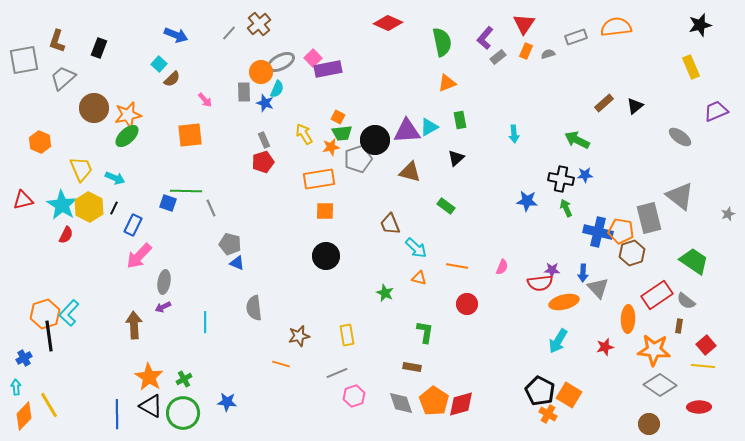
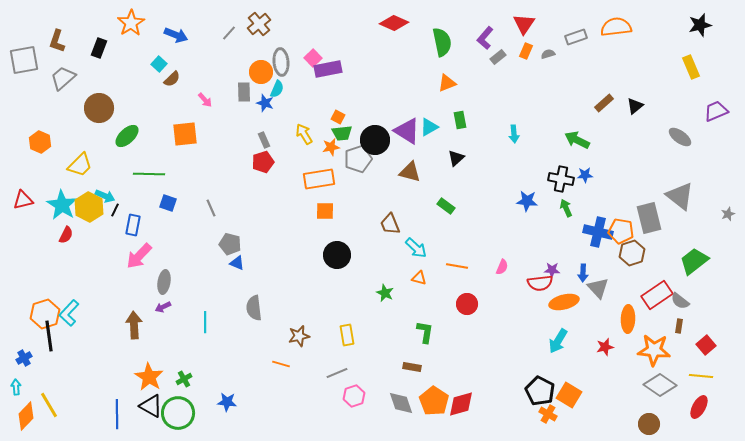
red diamond at (388, 23): moved 6 px right
gray ellipse at (281, 62): rotated 68 degrees counterclockwise
brown circle at (94, 108): moved 5 px right
orange star at (128, 115): moved 3 px right, 92 px up; rotated 20 degrees counterclockwise
purple triangle at (407, 131): rotated 36 degrees clockwise
orange square at (190, 135): moved 5 px left, 1 px up
yellow trapezoid at (81, 169): moved 1 px left, 4 px up; rotated 68 degrees clockwise
cyan arrow at (115, 178): moved 10 px left, 18 px down
green line at (186, 191): moved 37 px left, 17 px up
black line at (114, 208): moved 1 px right, 2 px down
blue rectangle at (133, 225): rotated 15 degrees counterclockwise
black circle at (326, 256): moved 11 px right, 1 px up
green trapezoid at (694, 261): rotated 72 degrees counterclockwise
gray semicircle at (686, 301): moved 6 px left
yellow line at (703, 366): moved 2 px left, 10 px down
red ellipse at (699, 407): rotated 60 degrees counterclockwise
green circle at (183, 413): moved 5 px left
orange diamond at (24, 416): moved 2 px right
